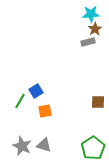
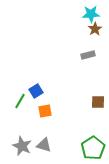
gray rectangle: moved 13 px down
